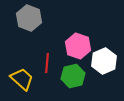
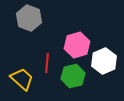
pink hexagon: moved 1 px left, 1 px up; rotated 25 degrees clockwise
